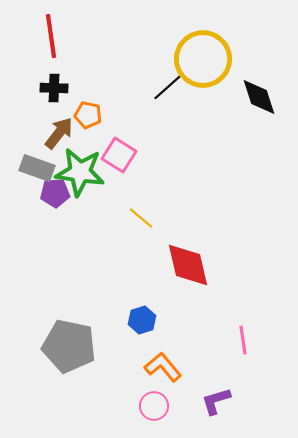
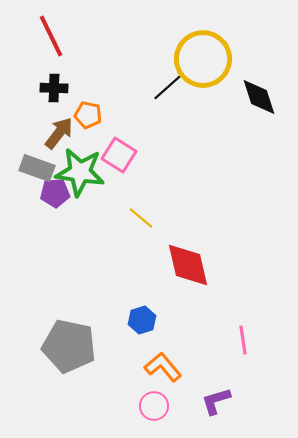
red line: rotated 18 degrees counterclockwise
